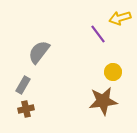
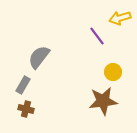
purple line: moved 1 px left, 2 px down
gray semicircle: moved 5 px down
brown cross: rotated 28 degrees clockwise
